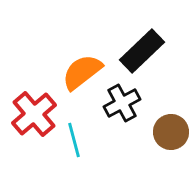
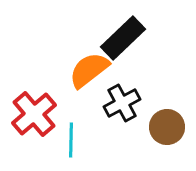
black rectangle: moved 19 px left, 13 px up
orange semicircle: moved 7 px right, 2 px up
brown circle: moved 4 px left, 5 px up
cyan line: moved 3 px left; rotated 16 degrees clockwise
